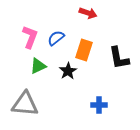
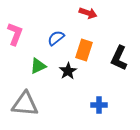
pink L-shape: moved 15 px left, 3 px up
black L-shape: rotated 35 degrees clockwise
